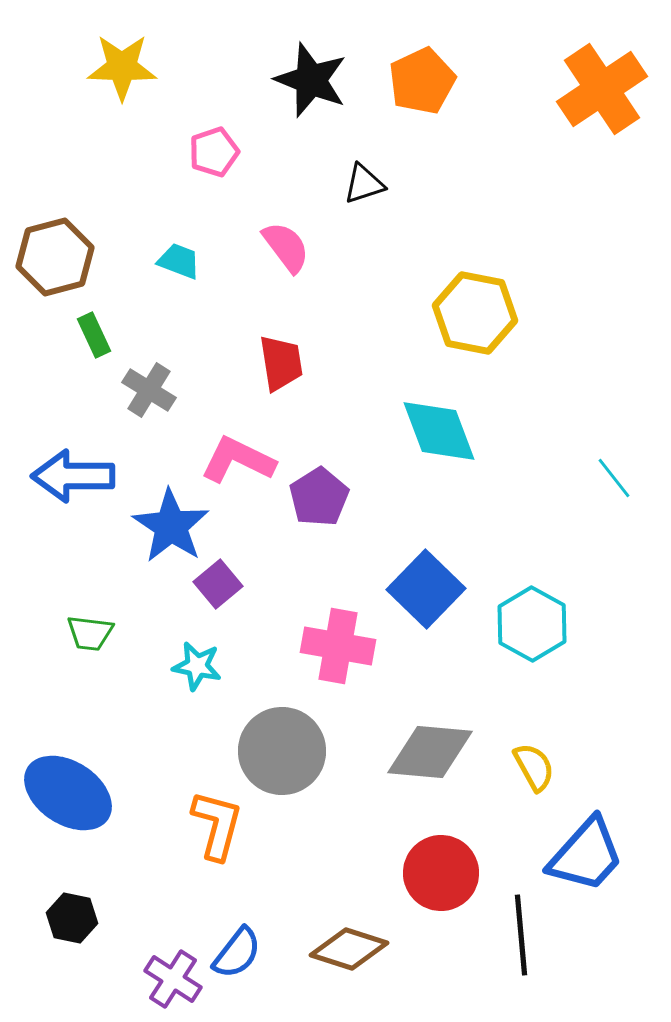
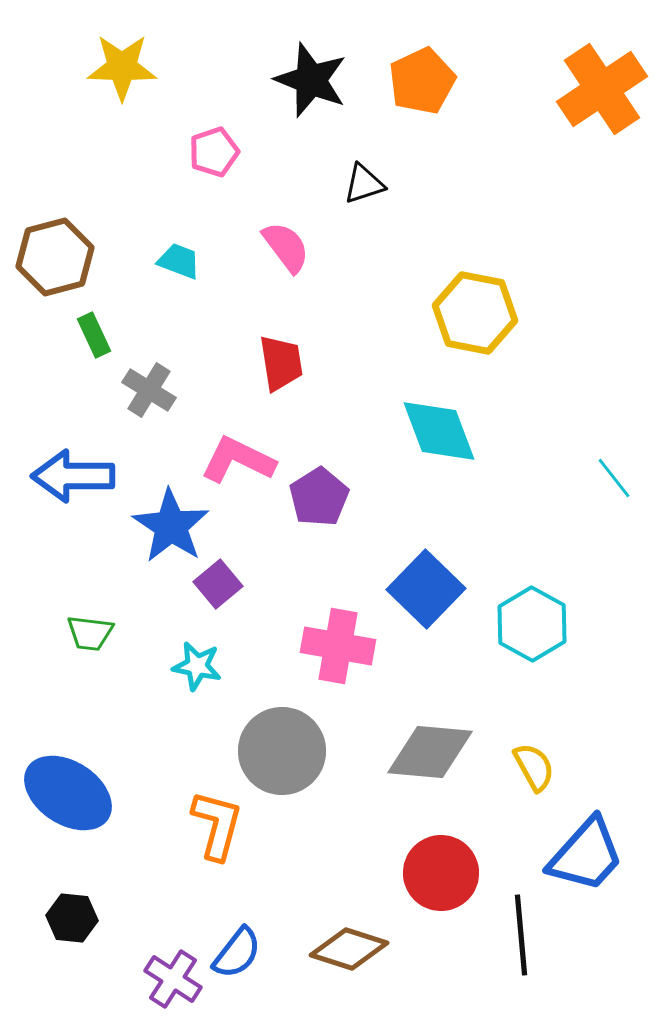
black hexagon: rotated 6 degrees counterclockwise
